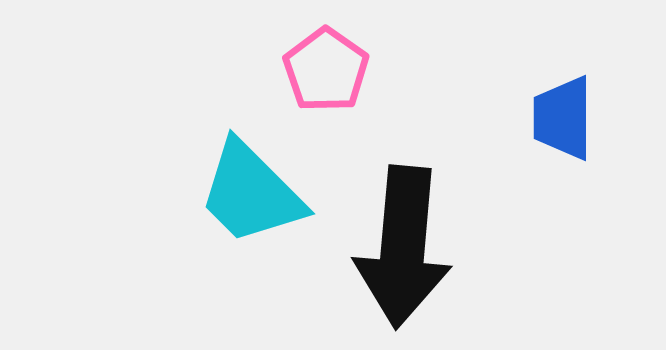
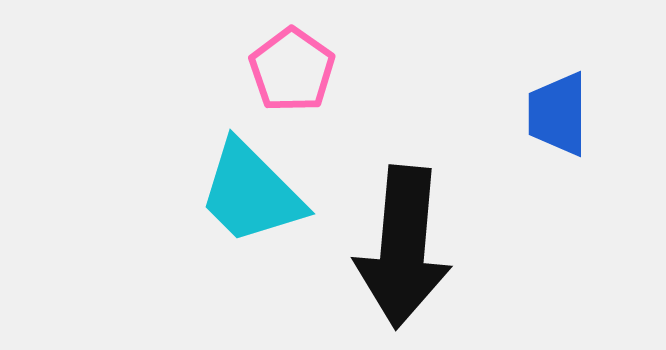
pink pentagon: moved 34 px left
blue trapezoid: moved 5 px left, 4 px up
